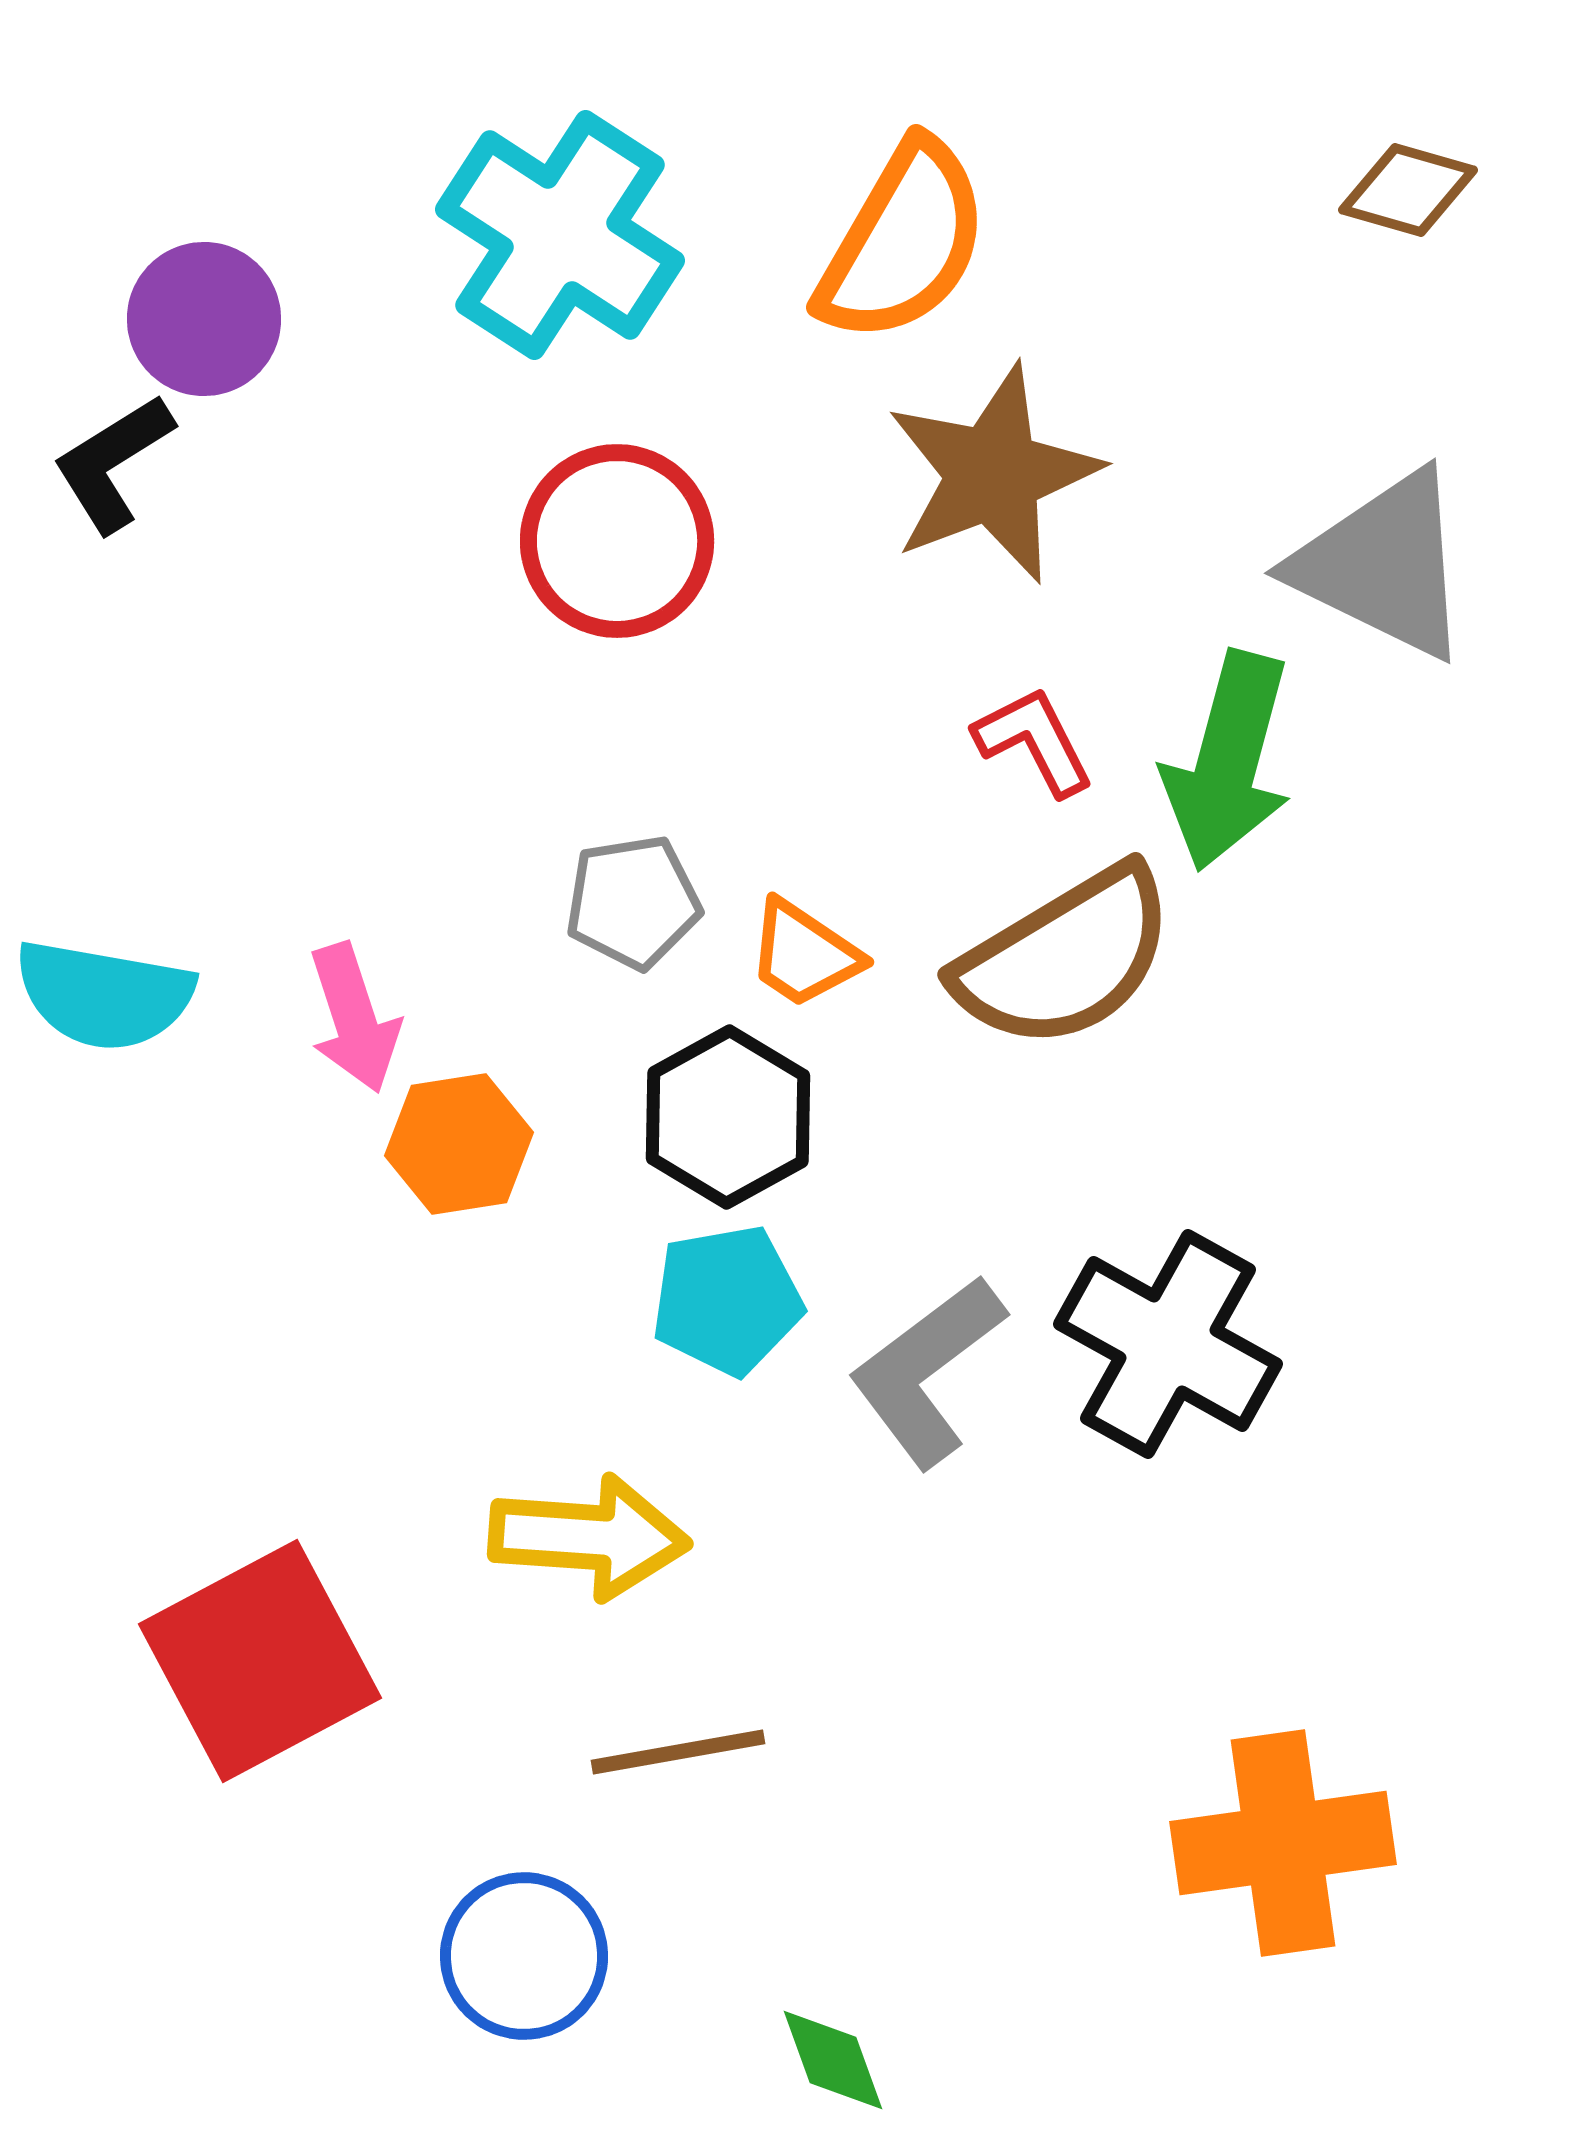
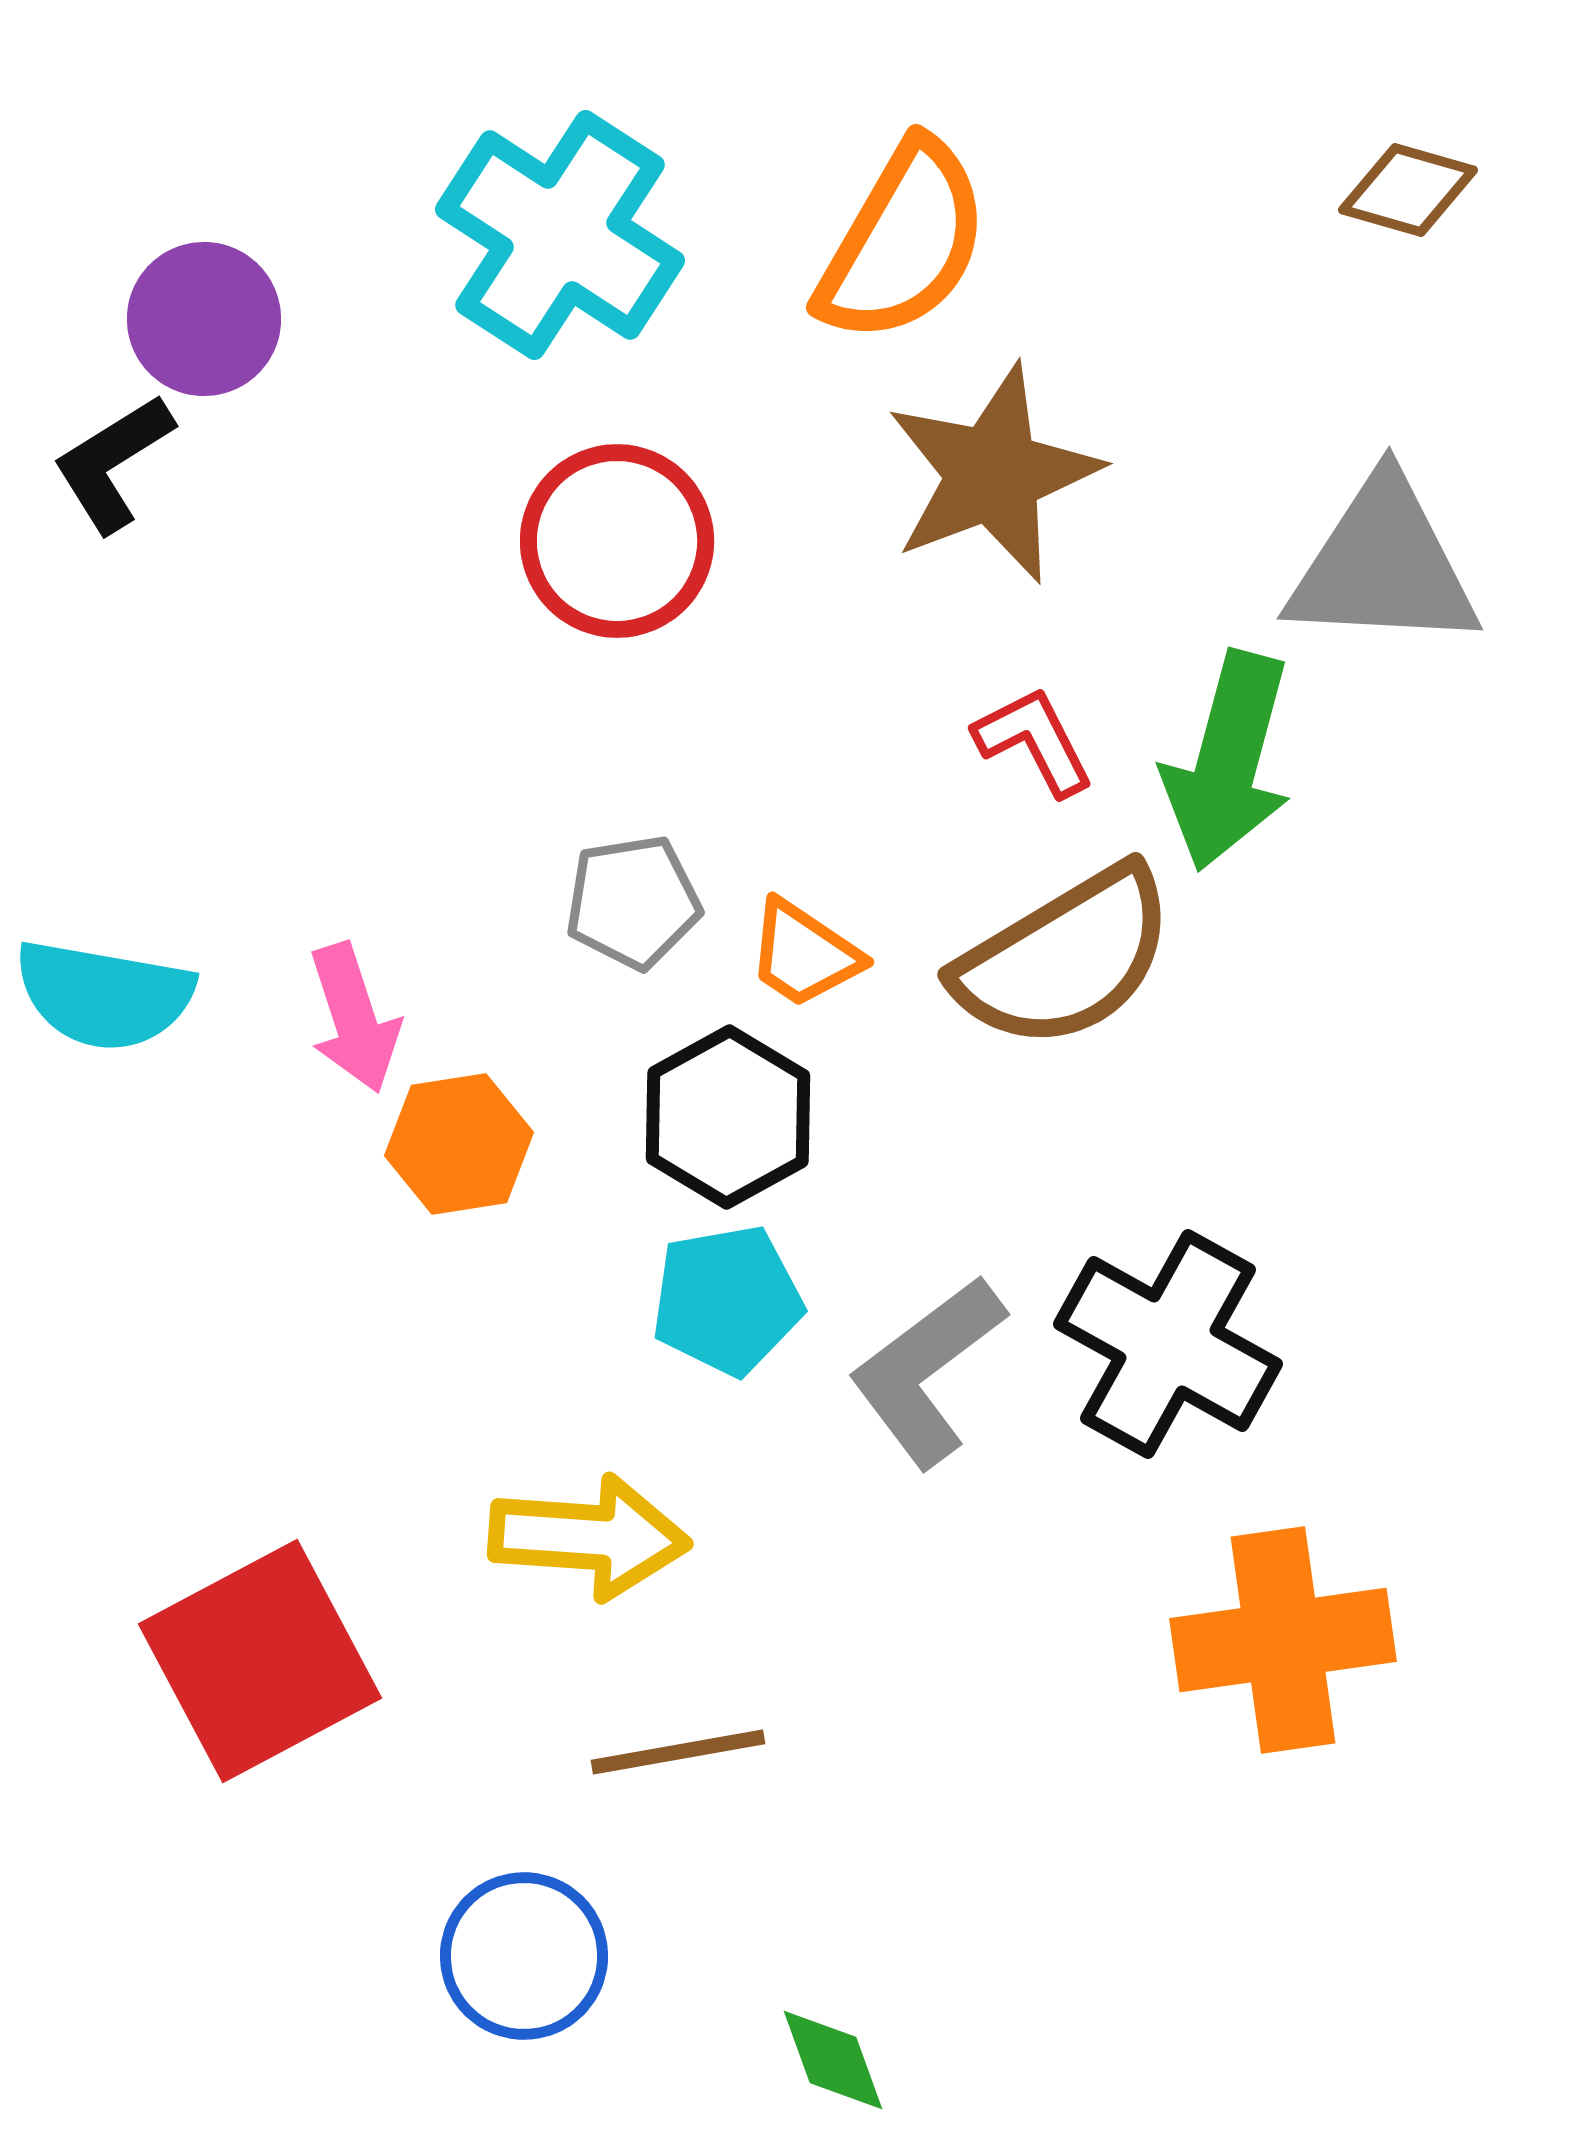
gray triangle: rotated 23 degrees counterclockwise
orange cross: moved 203 px up
